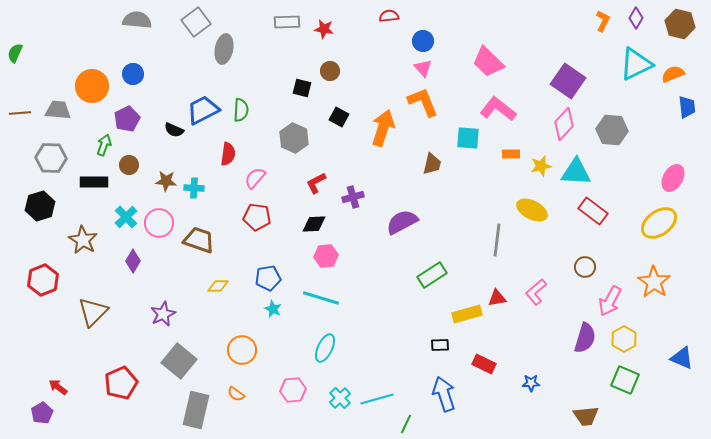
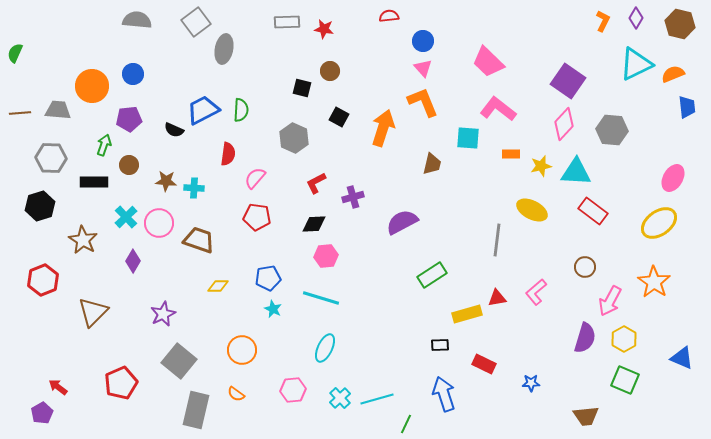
purple pentagon at (127, 119): moved 2 px right; rotated 20 degrees clockwise
